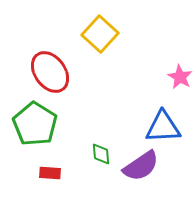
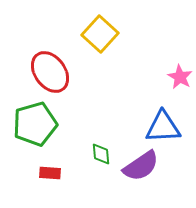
green pentagon: rotated 24 degrees clockwise
